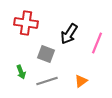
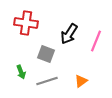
pink line: moved 1 px left, 2 px up
